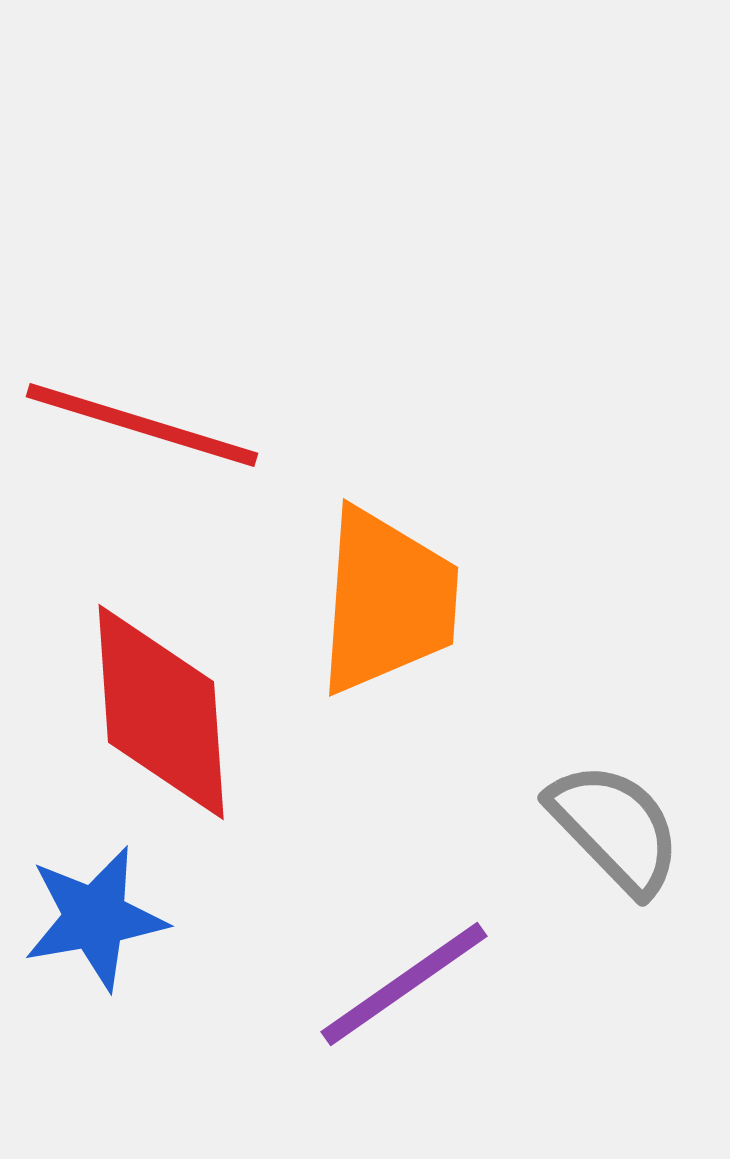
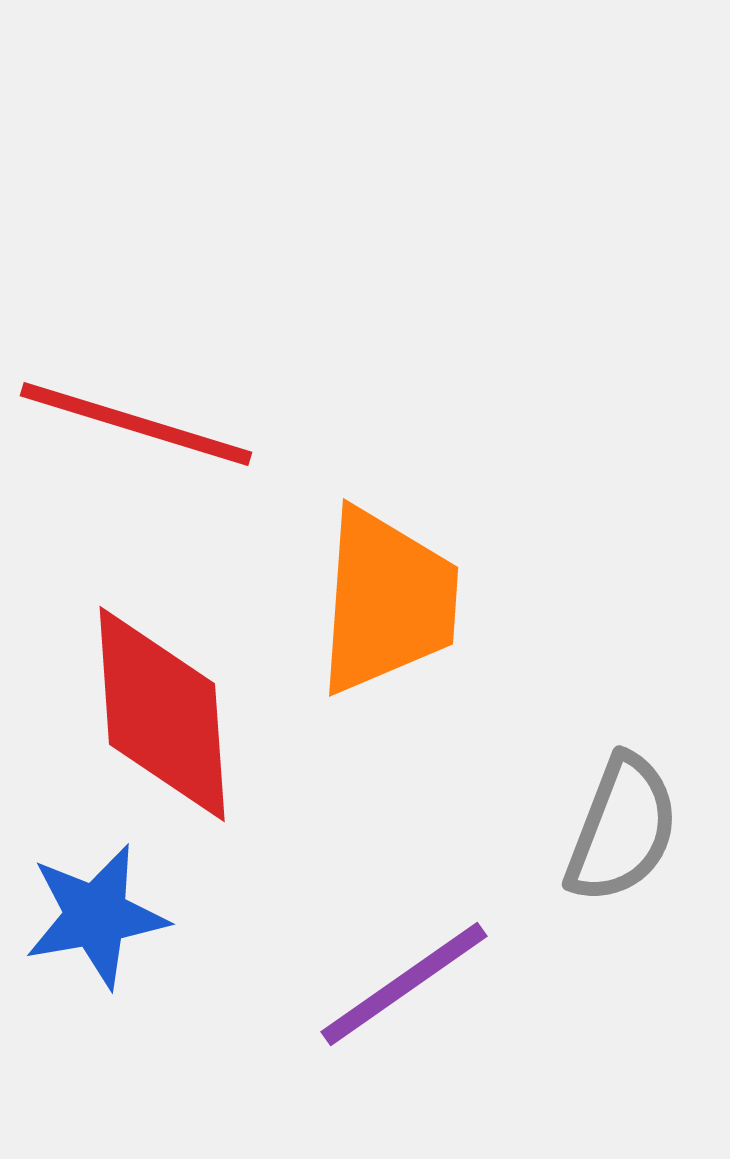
red line: moved 6 px left, 1 px up
red diamond: moved 1 px right, 2 px down
gray semicircle: moved 7 px right, 1 px down; rotated 65 degrees clockwise
blue star: moved 1 px right, 2 px up
